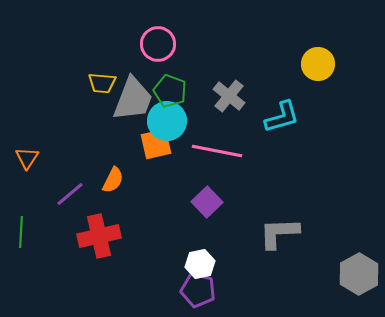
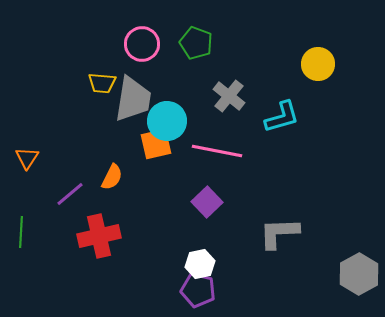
pink circle: moved 16 px left
green pentagon: moved 26 px right, 48 px up
gray trapezoid: rotated 12 degrees counterclockwise
orange semicircle: moved 1 px left, 3 px up
